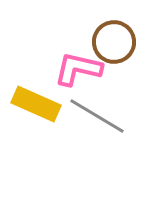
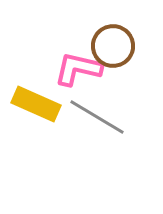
brown circle: moved 1 px left, 4 px down
gray line: moved 1 px down
